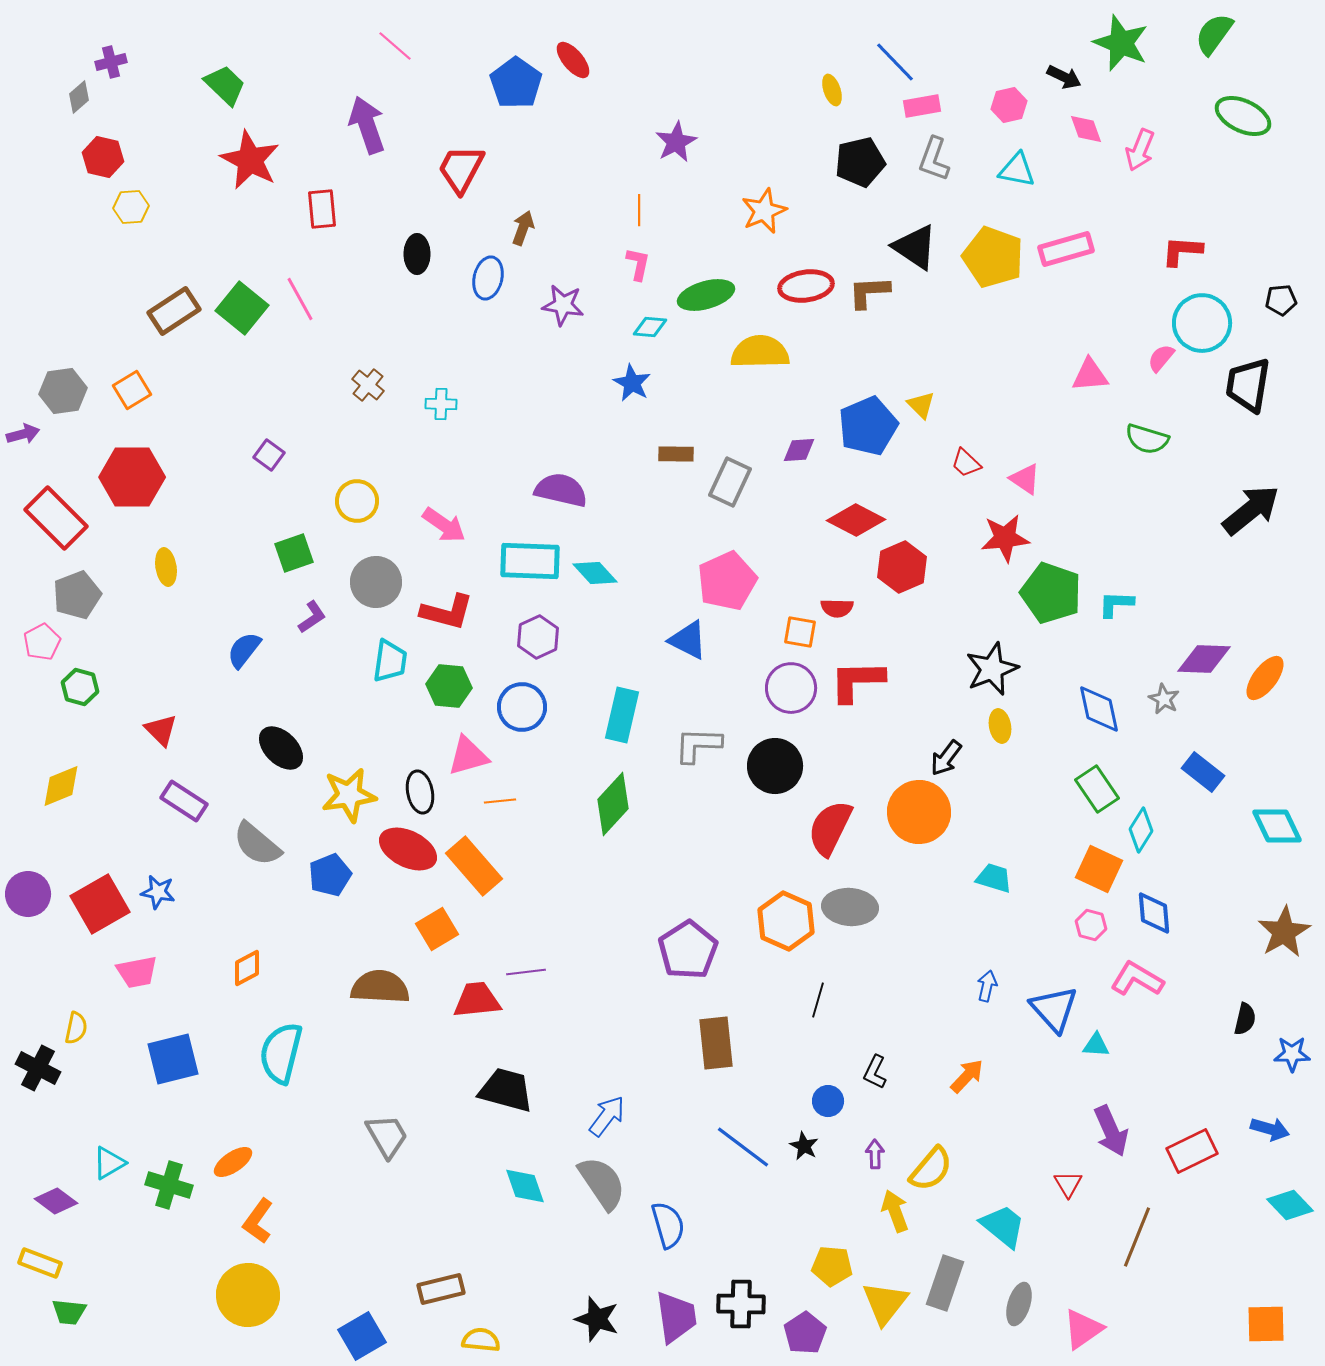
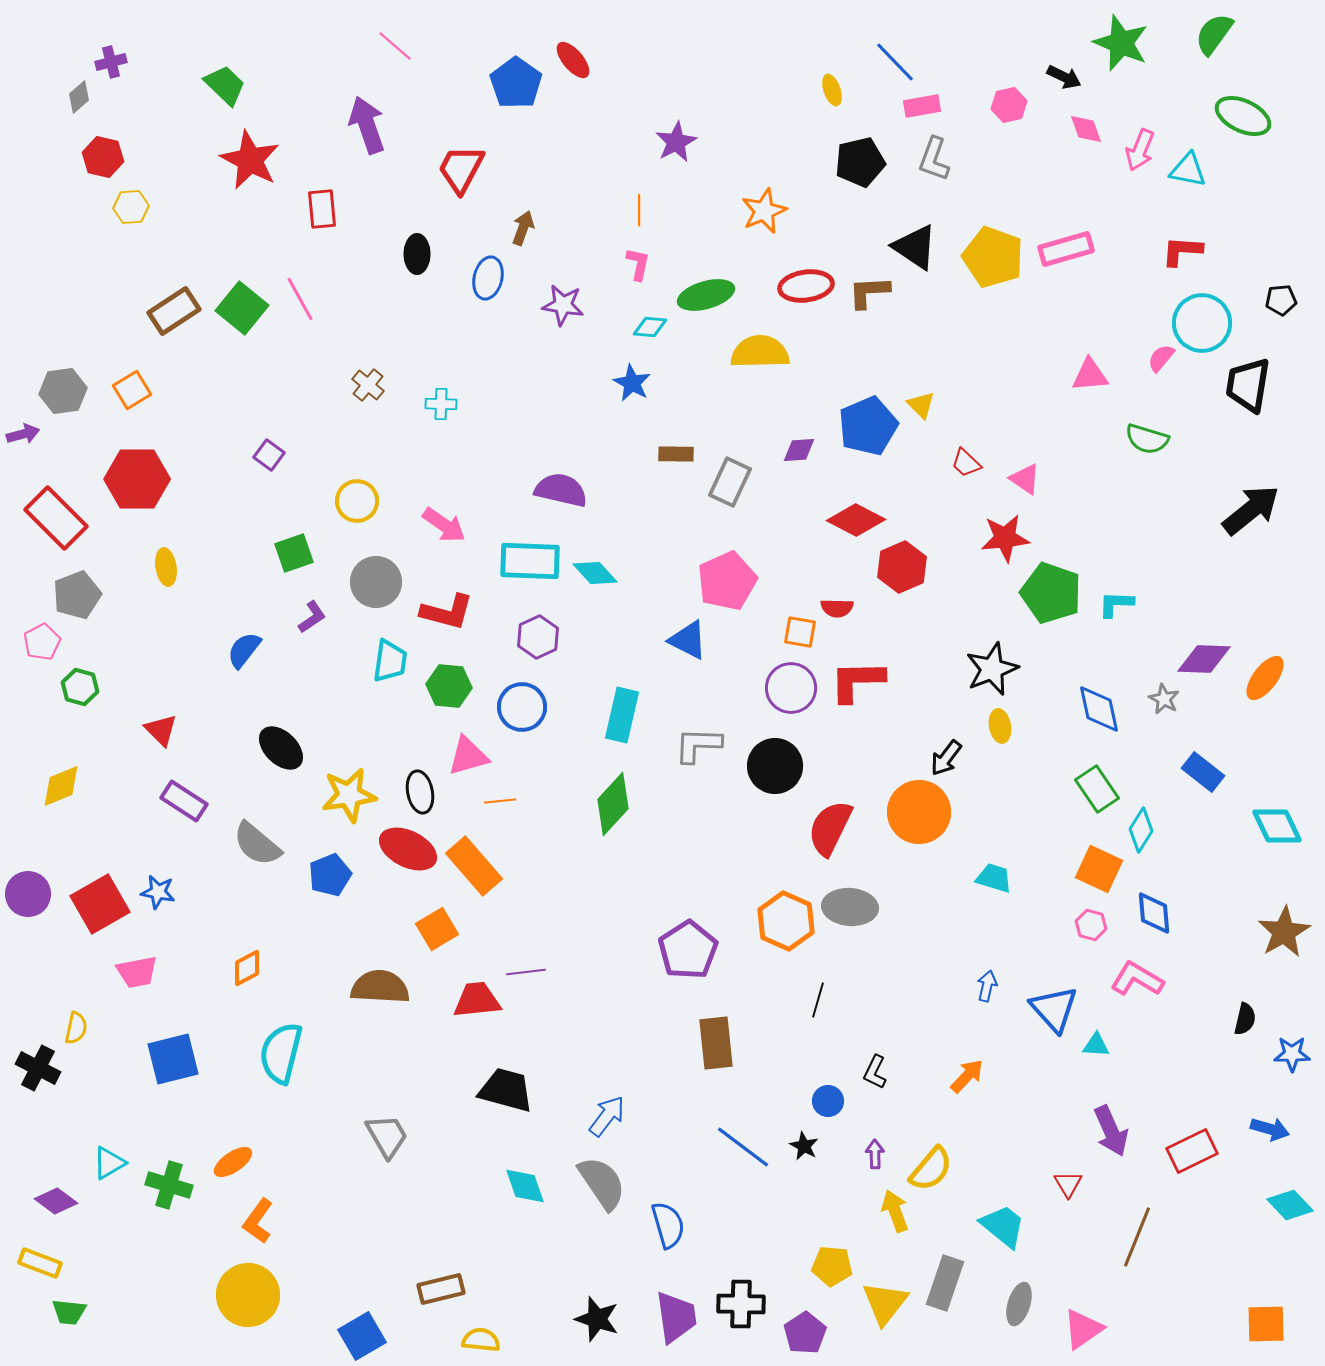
cyan triangle at (1017, 170): moved 171 px right
red hexagon at (132, 477): moved 5 px right, 2 px down
